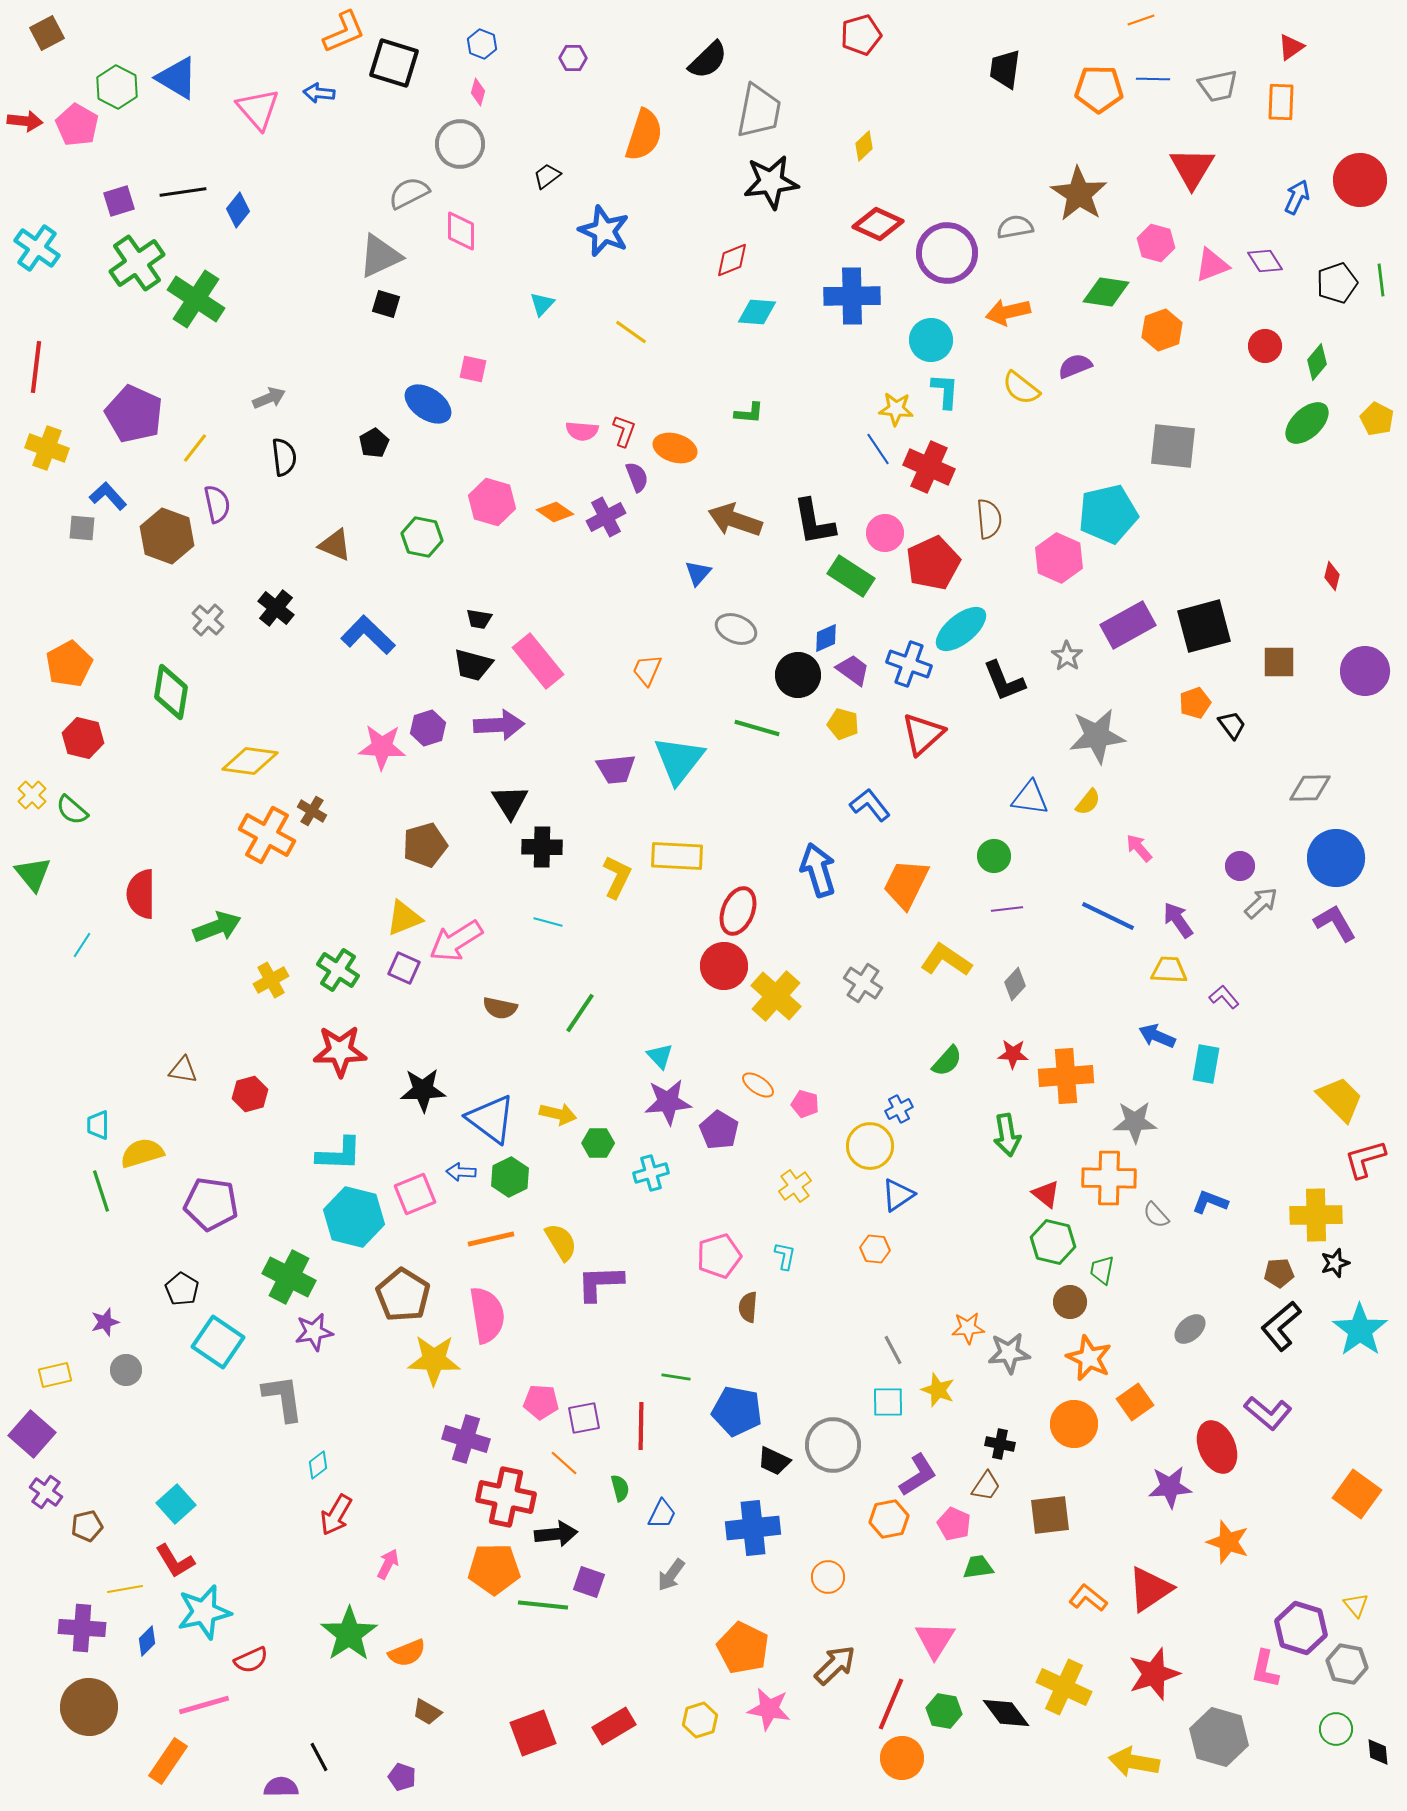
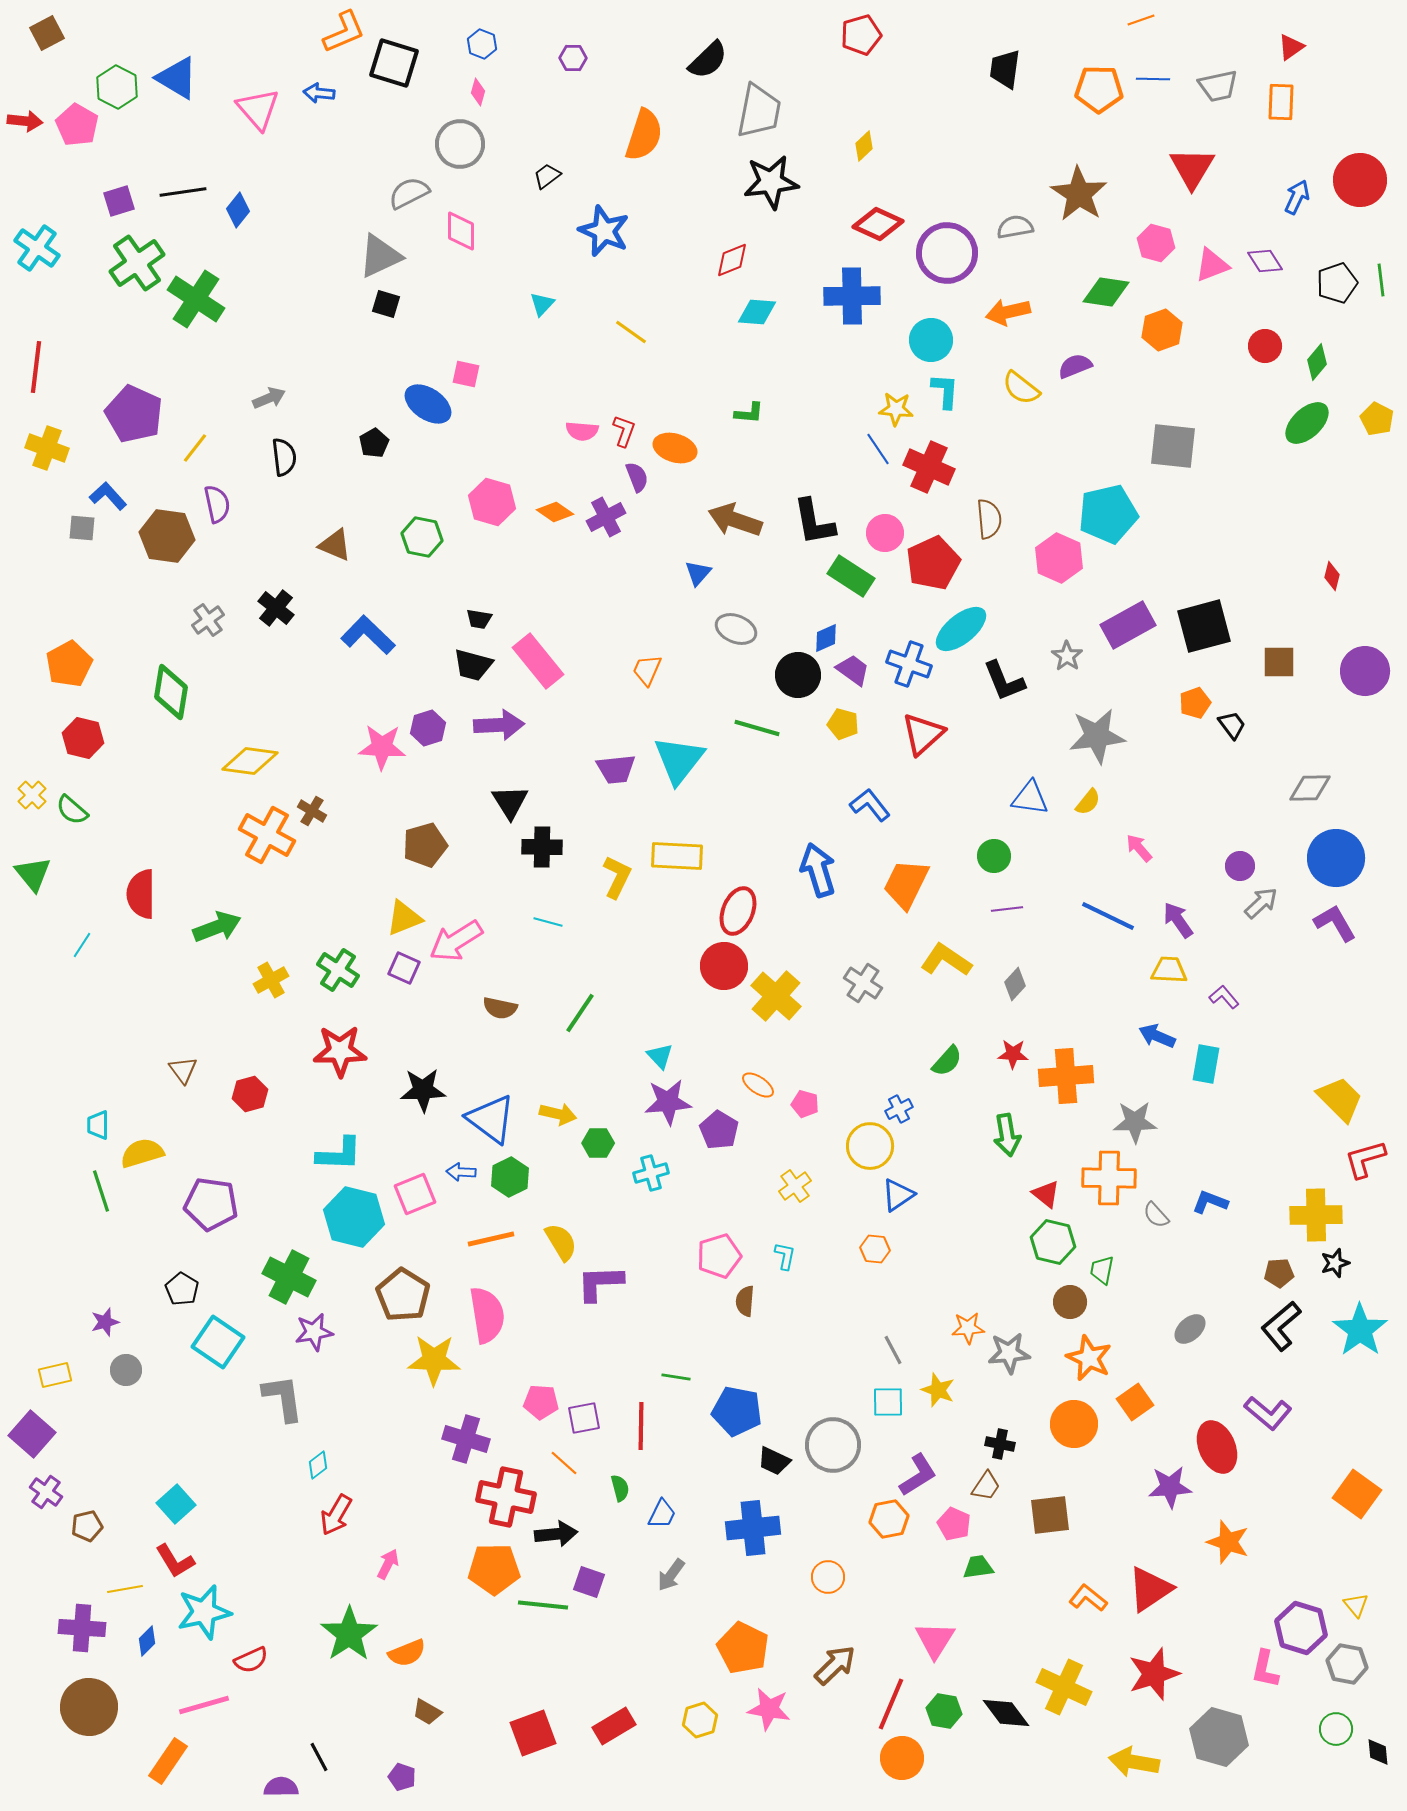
pink square at (473, 369): moved 7 px left, 5 px down
brown hexagon at (167, 536): rotated 12 degrees counterclockwise
gray cross at (208, 620): rotated 12 degrees clockwise
brown triangle at (183, 1070): rotated 44 degrees clockwise
brown semicircle at (748, 1307): moved 3 px left, 6 px up
